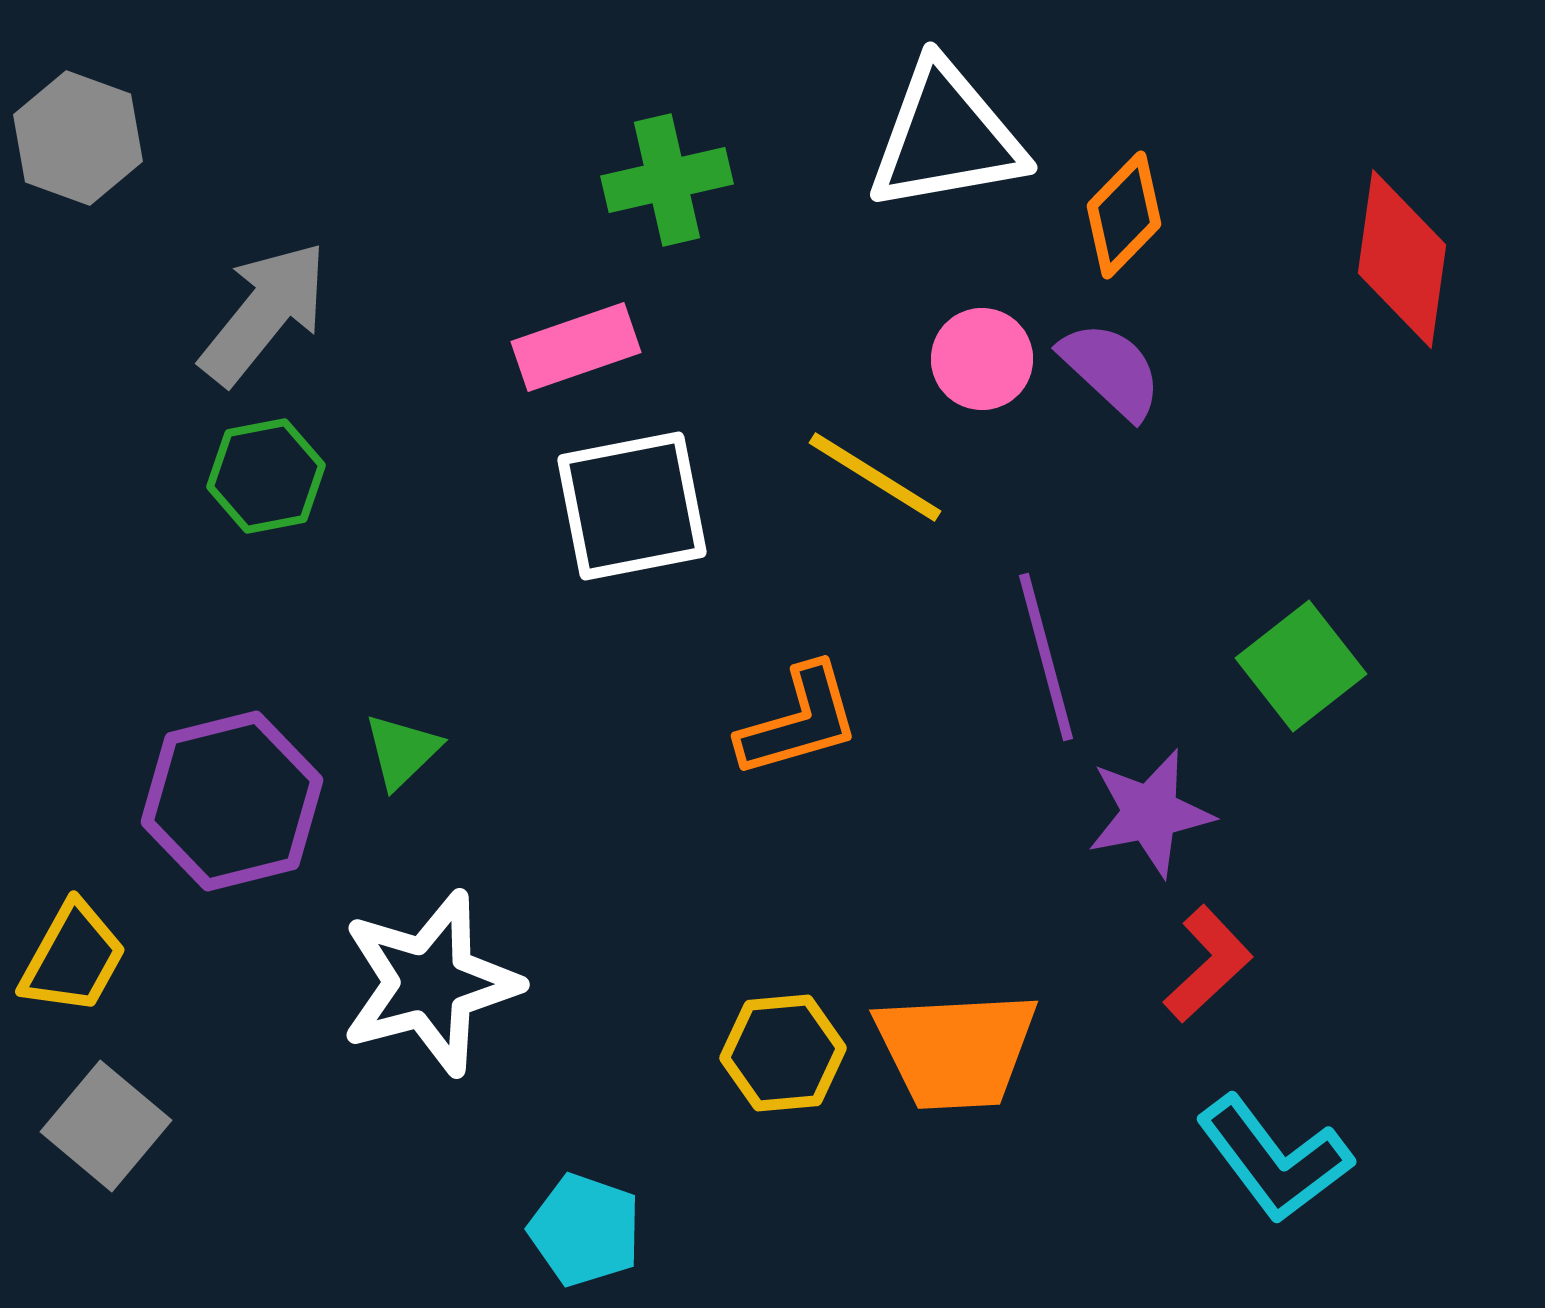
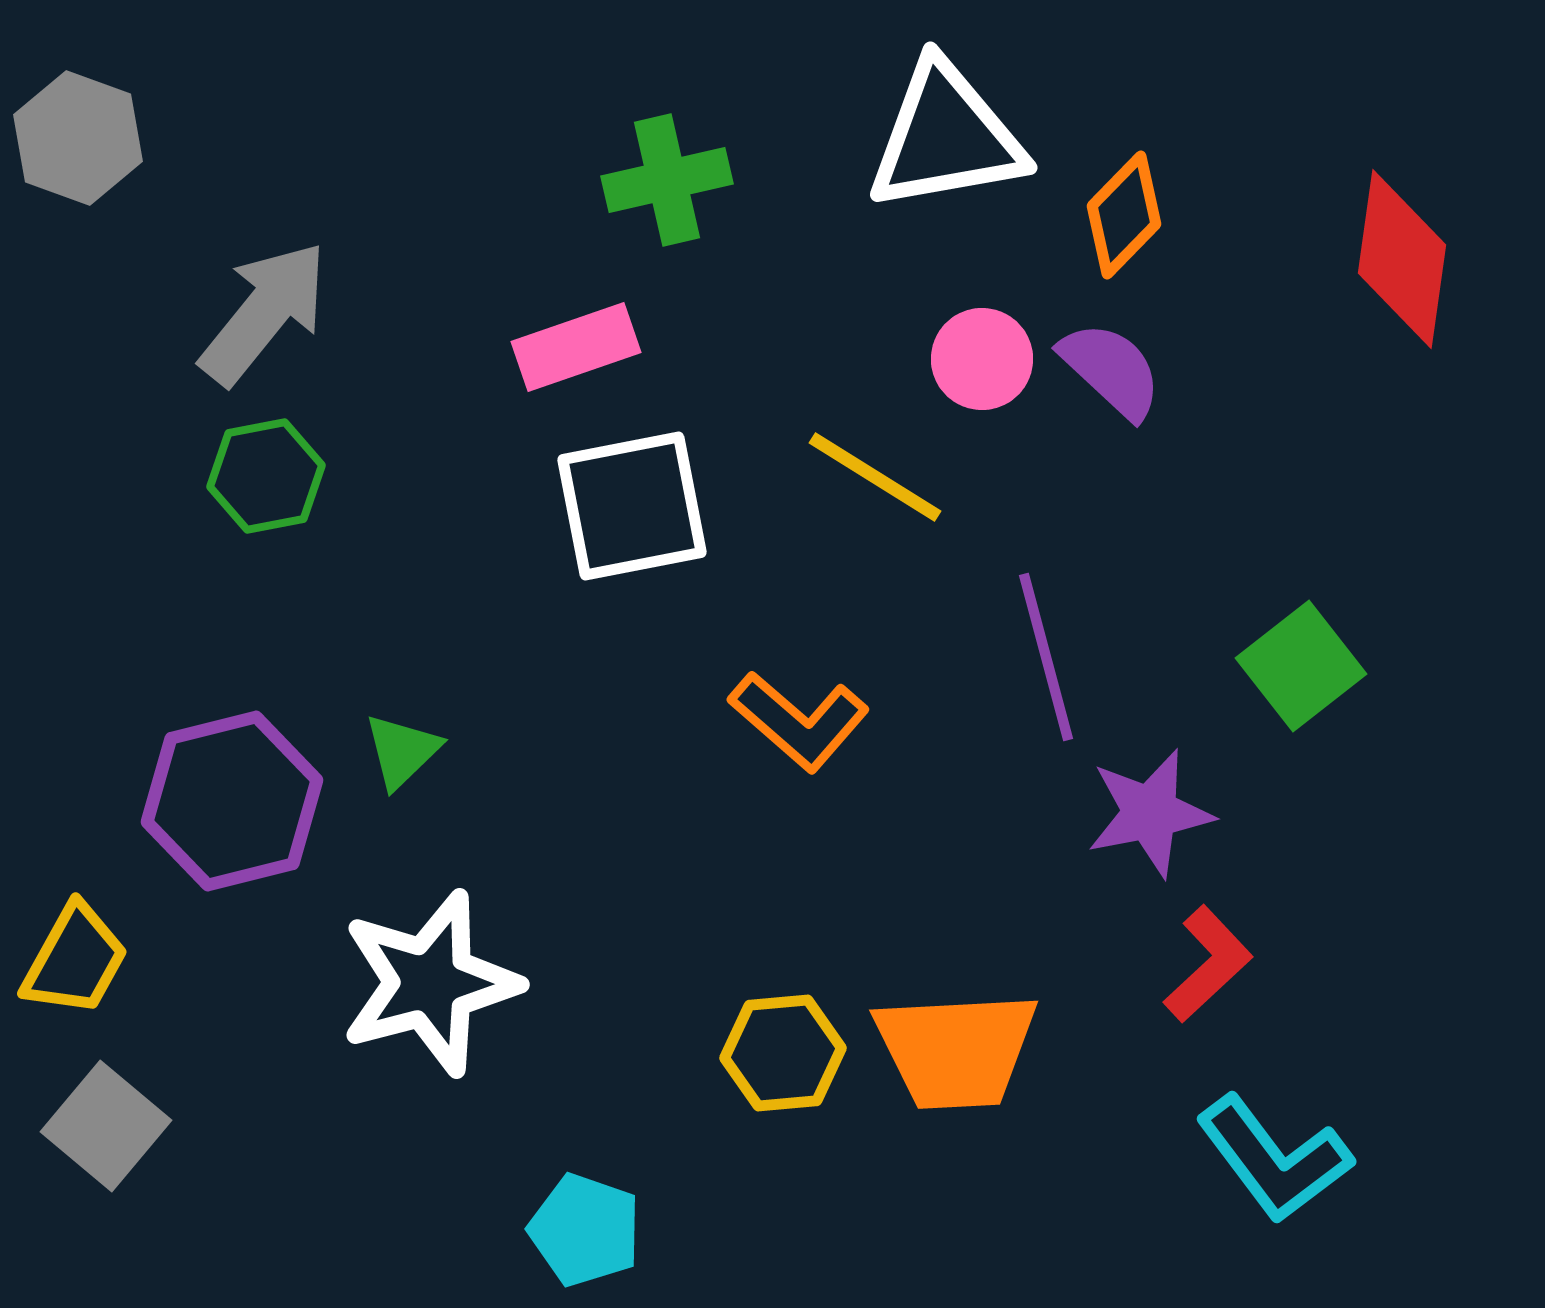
orange L-shape: rotated 57 degrees clockwise
yellow trapezoid: moved 2 px right, 2 px down
